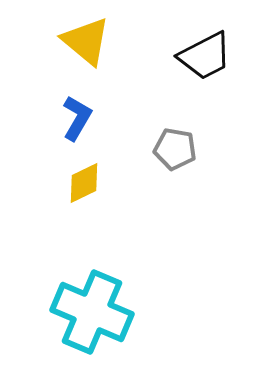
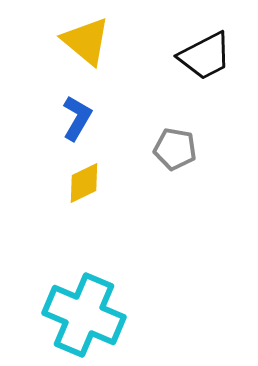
cyan cross: moved 8 px left, 3 px down
